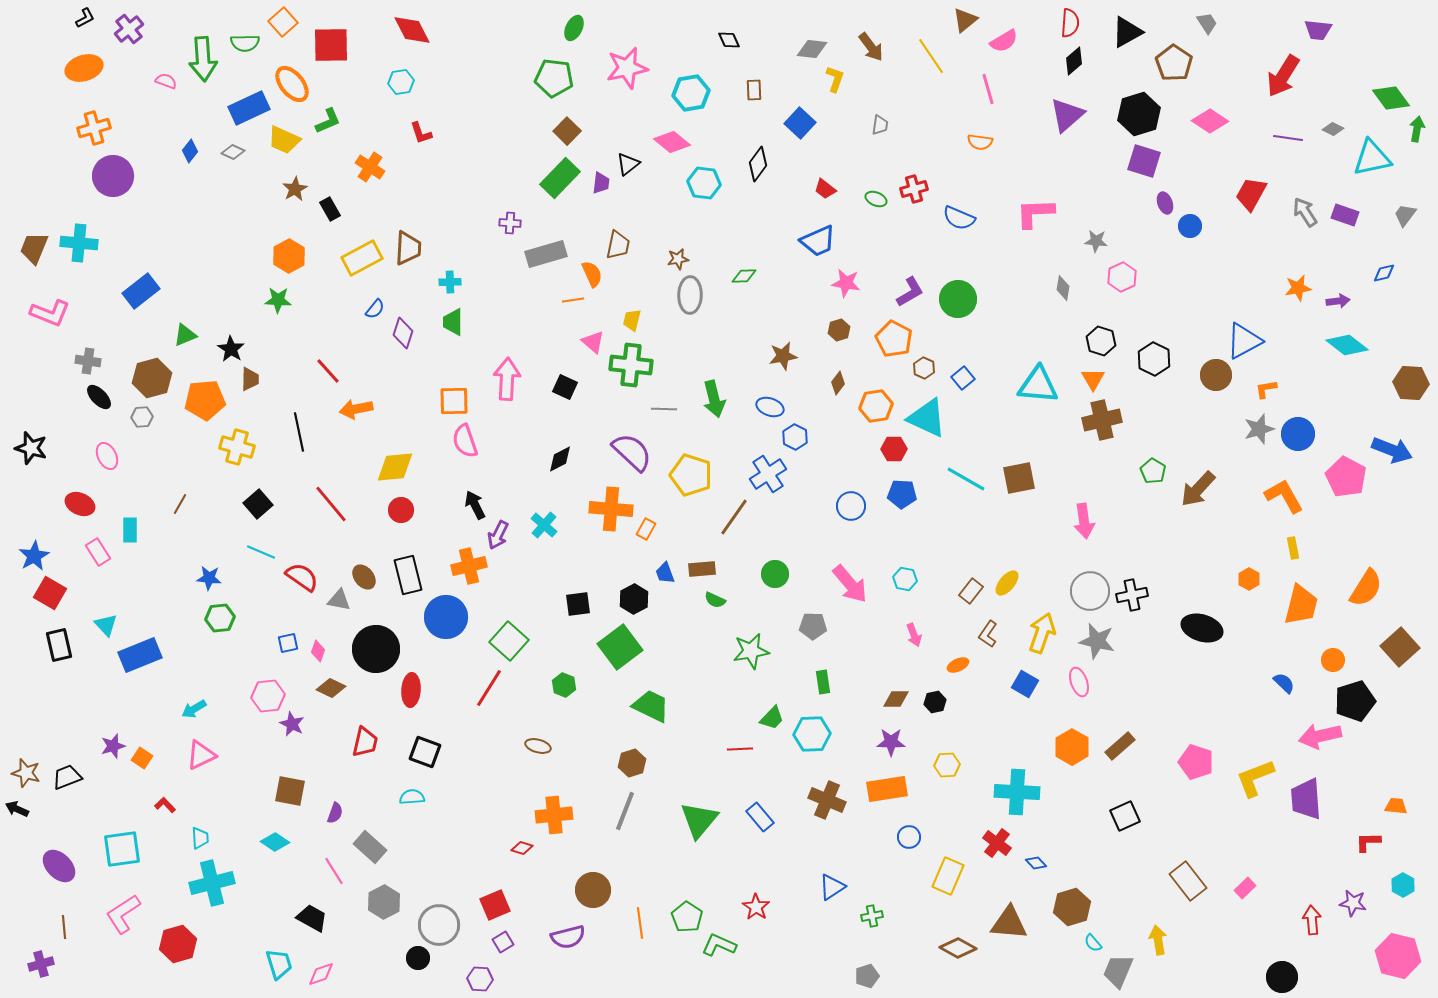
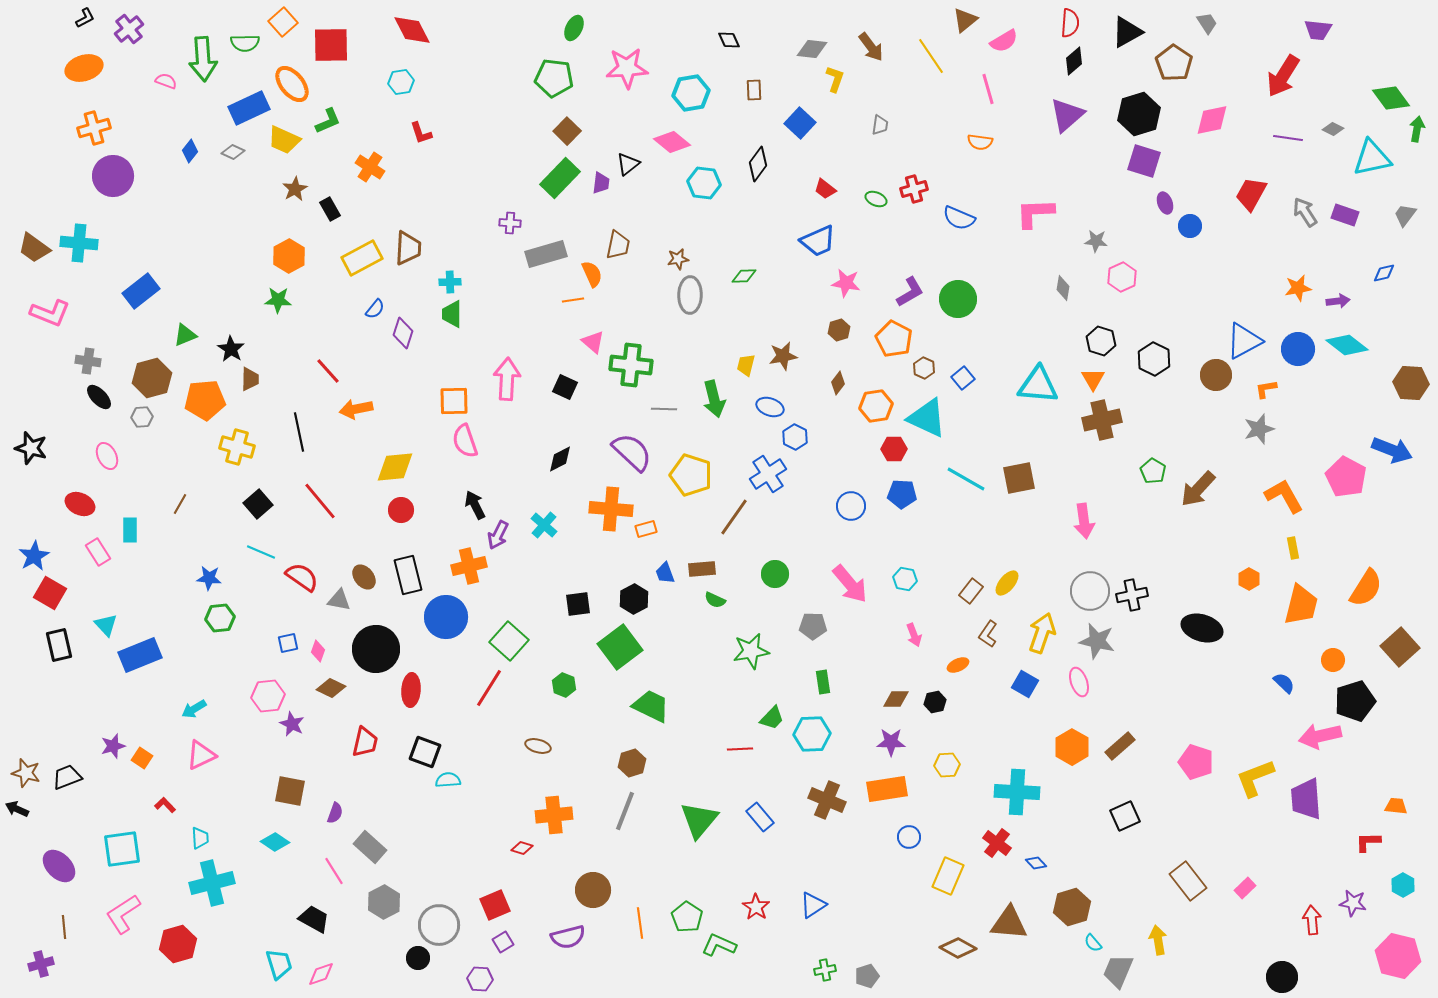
pink star at (627, 68): rotated 9 degrees clockwise
pink diamond at (1210, 121): moved 2 px right, 1 px up; rotated 45 degrees counterclockwise
brown trapezoid at (34, 248): rotated 76 degrees counterclockwise
yellow trapezoid at (632, 320): moved 114 px right, 45 px down
green trapezoid at (453, 322): moved 1 px left, 8 px up
blue circle at (1298, 434): moved 85 px up
red line at (331, 504): moved 11 px left, 3 px up
orange rectangle at (646, 529): rotated 45 degrees clockwise
cyan semicircle at (412, 797): moved 36 px right, 17 px up
blue triangle at (832, 887): moved 19 px left, 18 px down
green cross at (872, 916): moved 47 px left, 54 px down
black trapezoid at (312, 918): moved 2 px right, 1 px down
